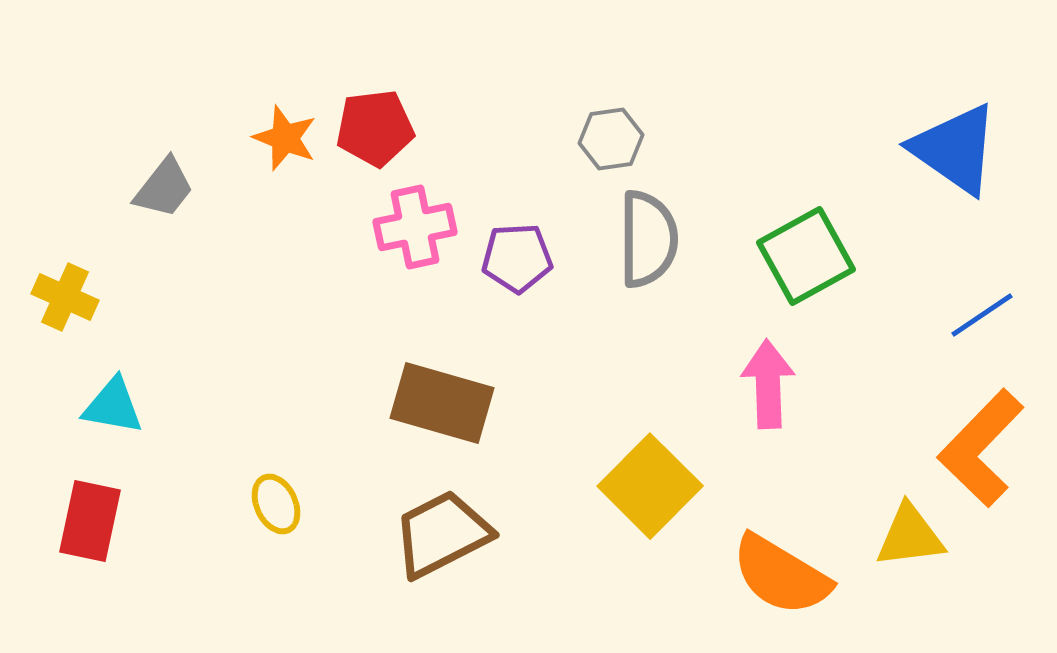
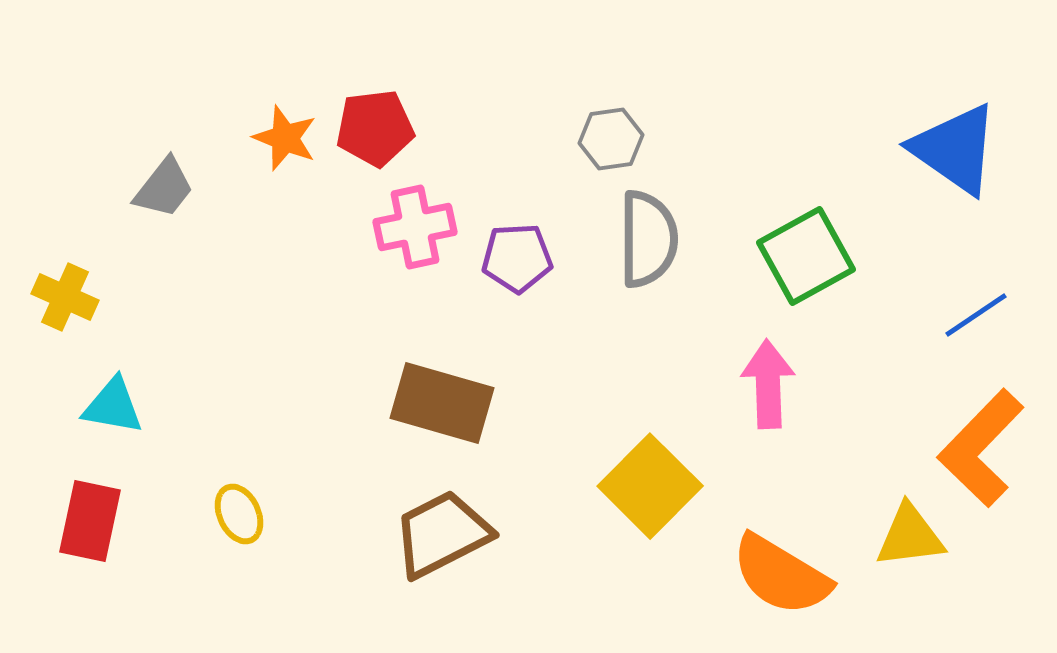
blue line: moved 6 px left
yellow ellipse: moved 37 px left, 10 px down
